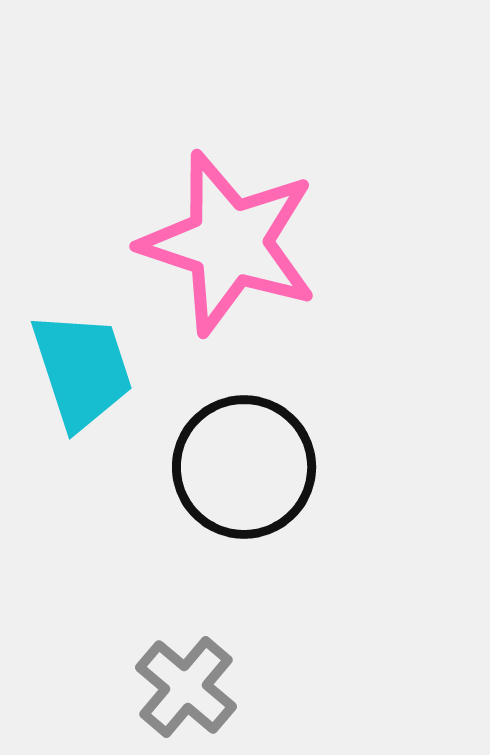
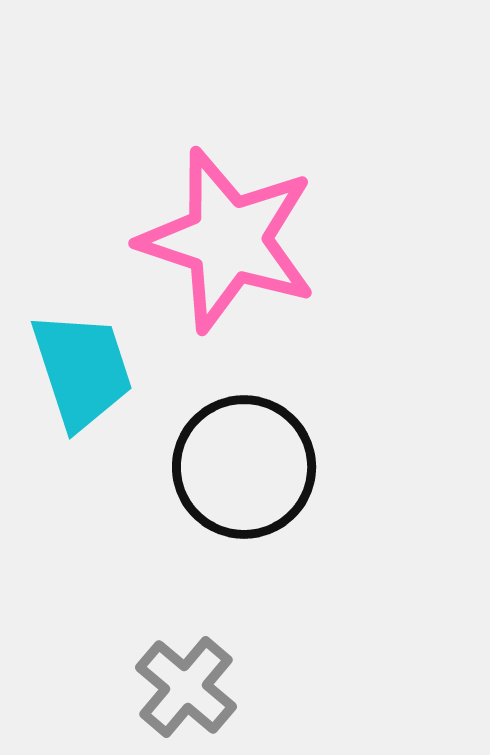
pink star: moved 1 px left, 3 px up
